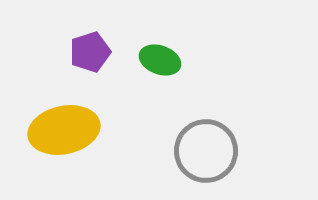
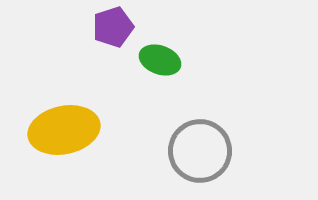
purple pentagon: moved 23 px right, 25 px up
gray circle: moved 6 px left
